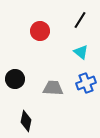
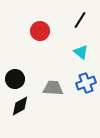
black diamond: moved 6 px left, 15 px up; rotated 50 degrees clockwise
